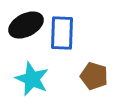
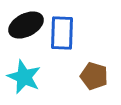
cyan star: moved 8 px left, 2 px up
